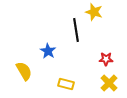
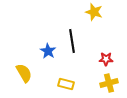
black line: moved 4 px left, 11 px down
yellow semicircle: moved 2 px down
yellow cross: rotated 30 degrees clockwise
